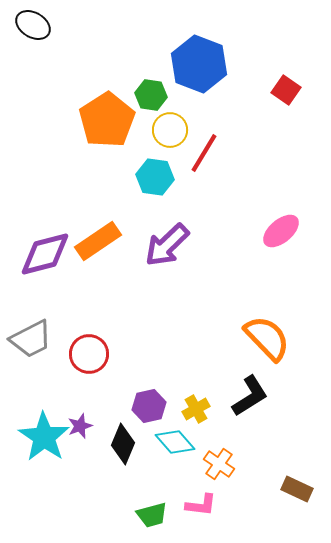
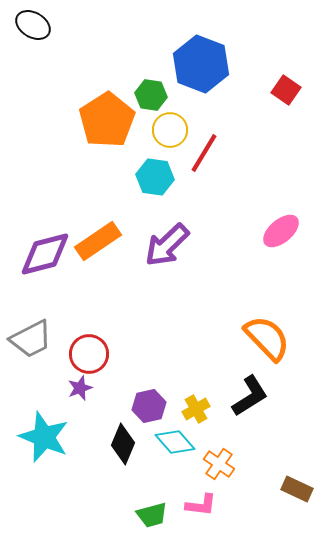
blue hexagon: moved 2 px right
purple star: moved 38 px up
cyan star: rotated 12 degrees counterclockwise
